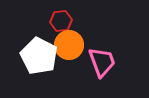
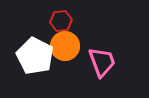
orange circle: moved 4 px left, 1 px down
white pentagon: moved 4 px left
